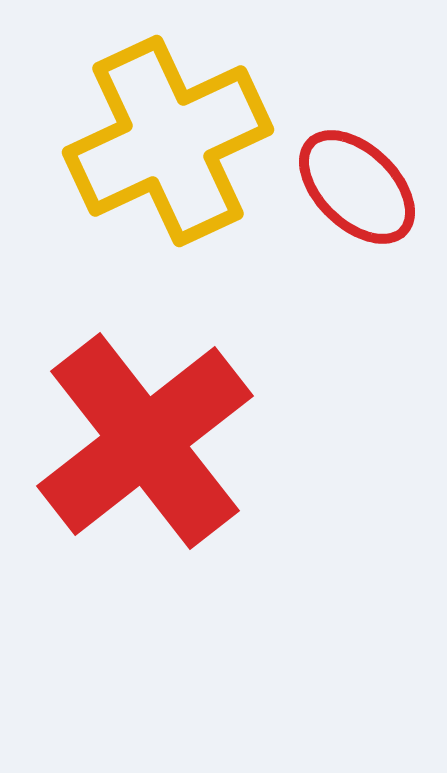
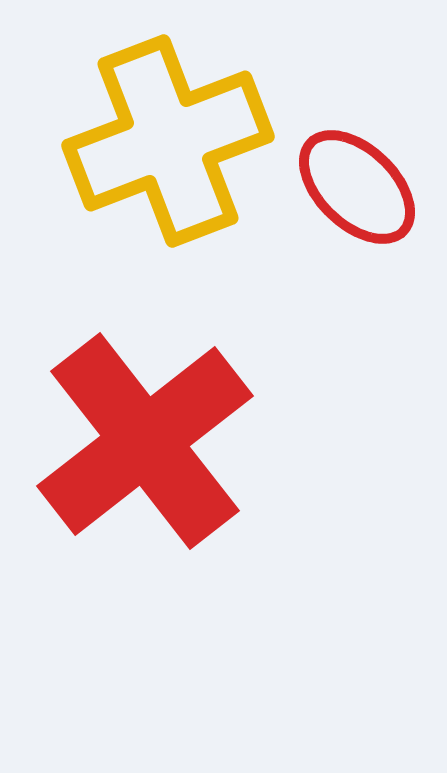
yellow cross: rotated 4 degrees clockwise
